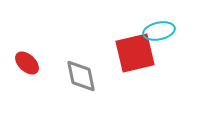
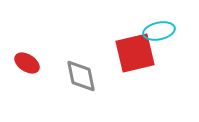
red ellipse: rotated 10 degrees counterclockwise
